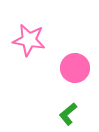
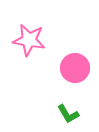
green L-shape: rotated 80 degrees counterclockwise
